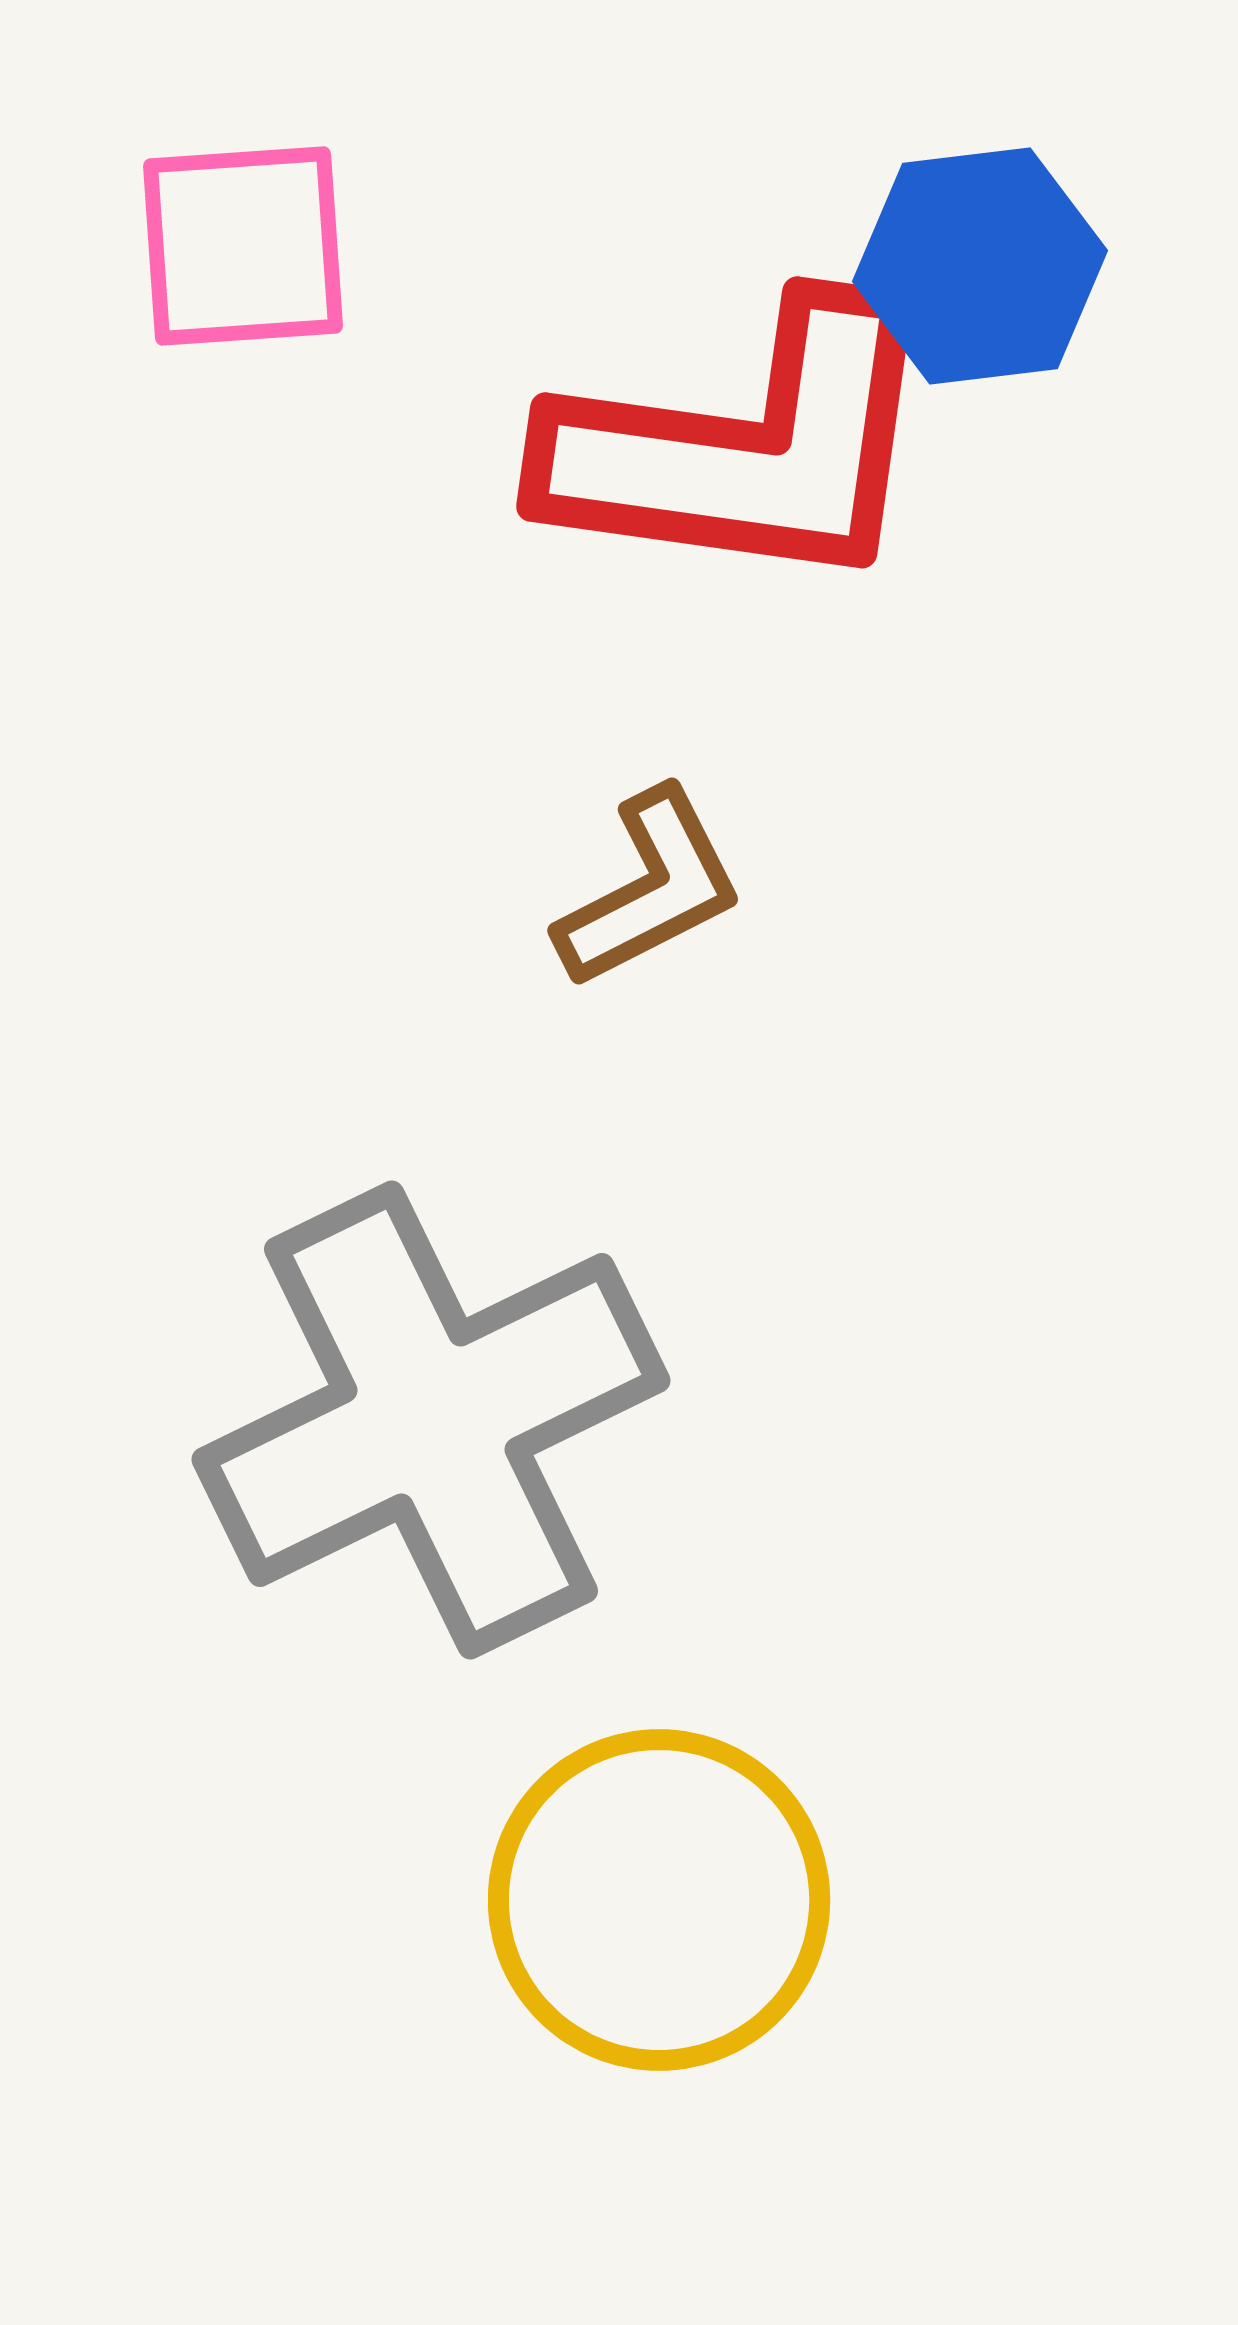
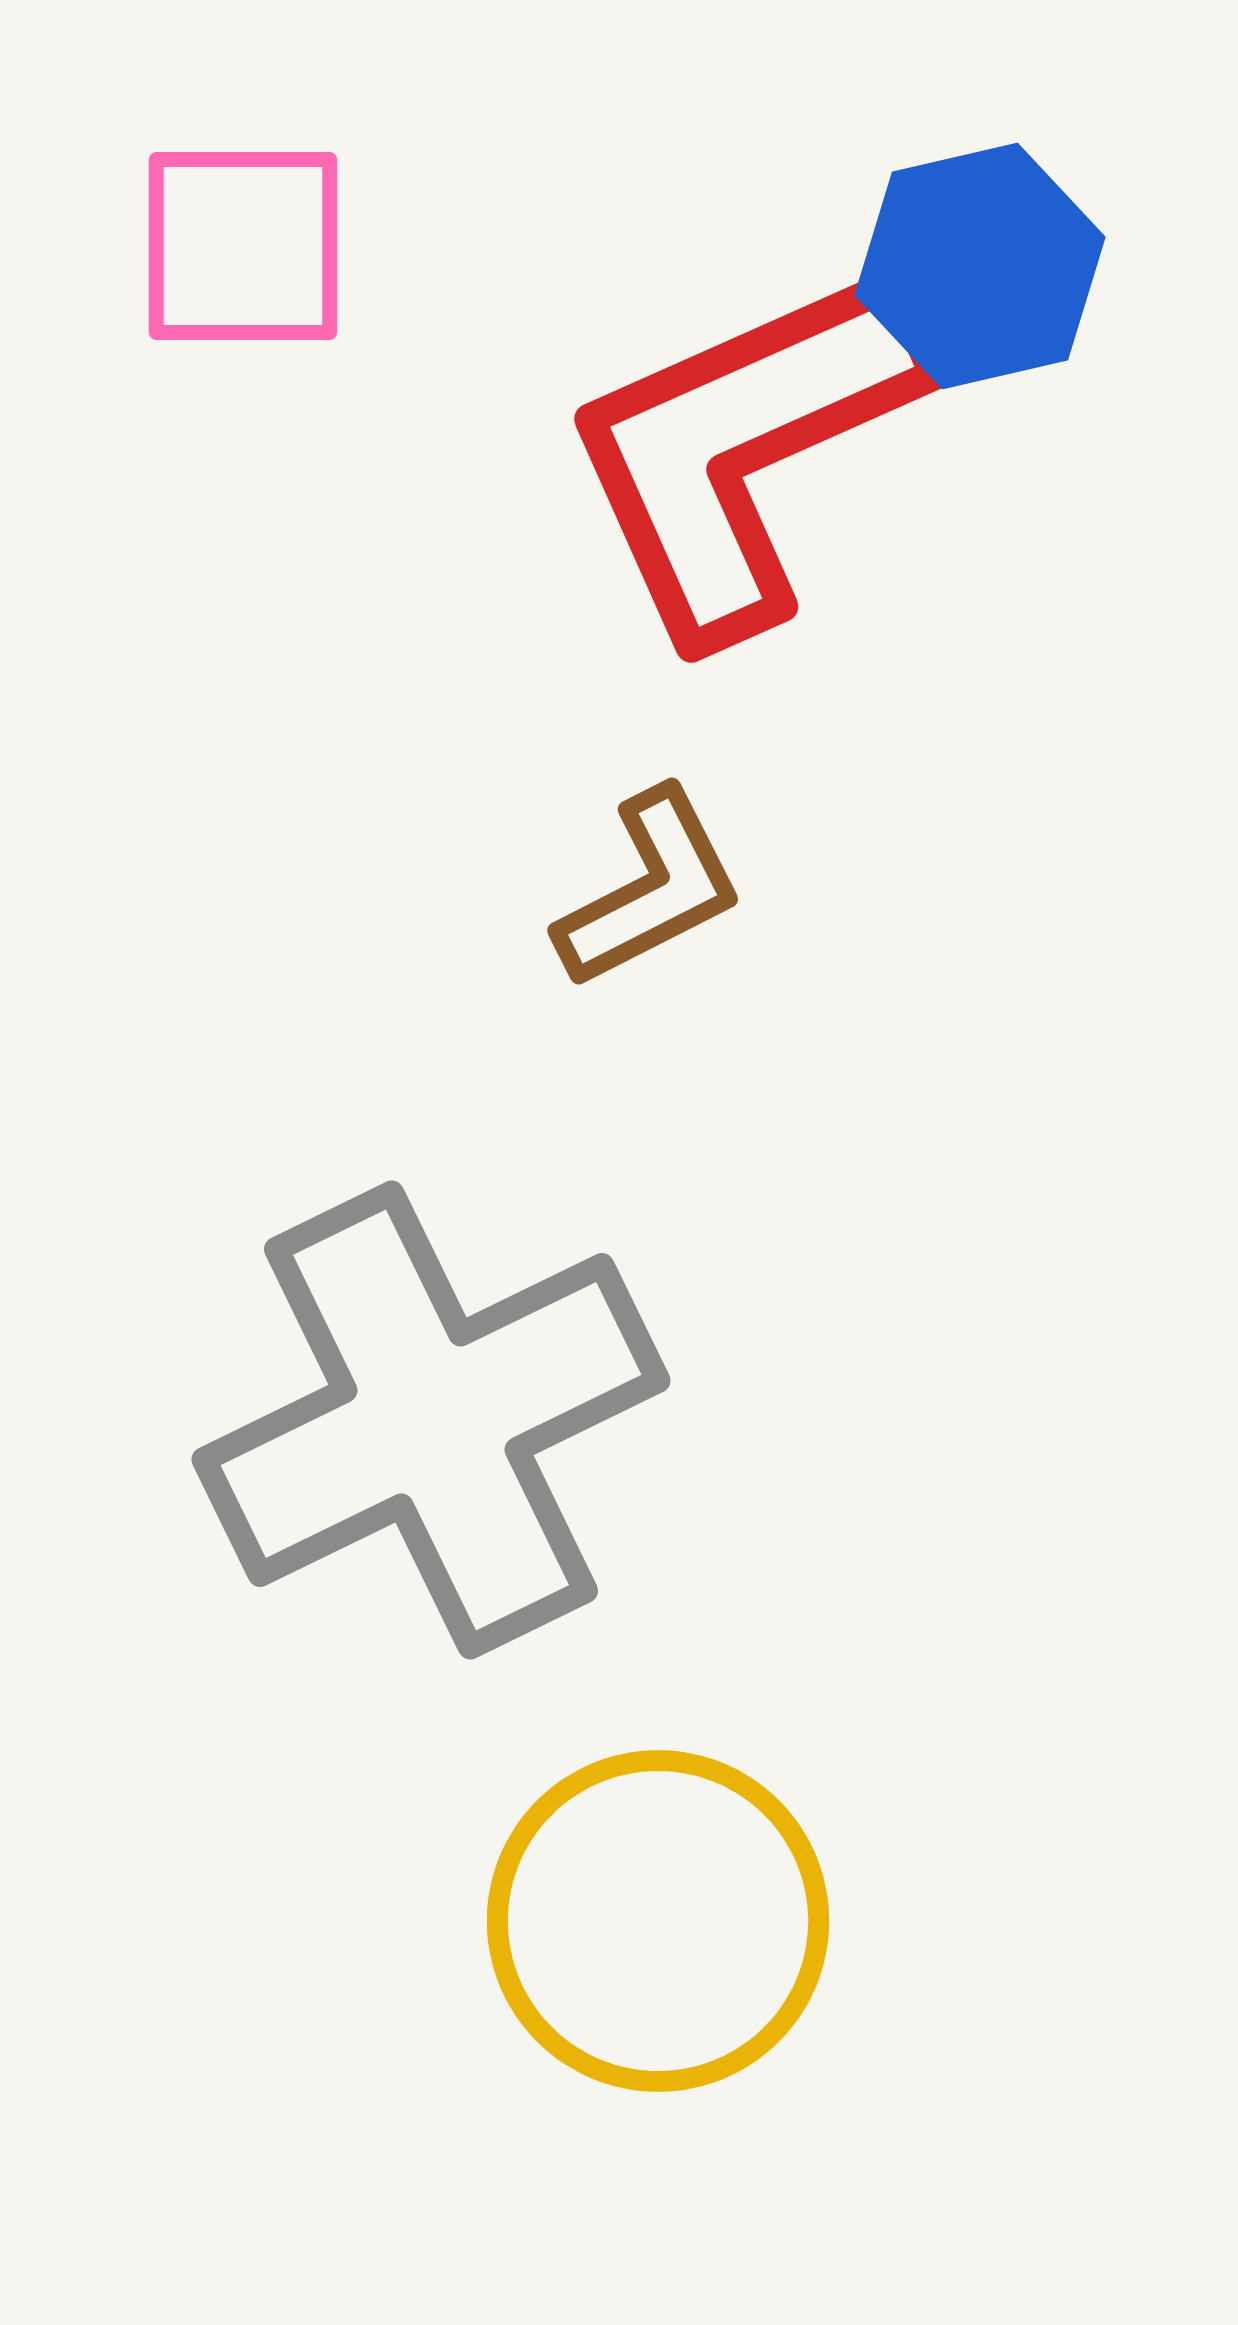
pink square: rotated 4 degrees clockwise
blue hexagon: rotated 6 degrees counterclockwise
red L-shape: rotated 148 degrees clockwise
yellow circle: moved 1 px left, 21 px down
